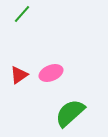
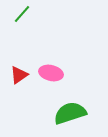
pink ellipse: rotated 35 degrees clockwise
green semicircle: rotated 24 degrees clockwise
